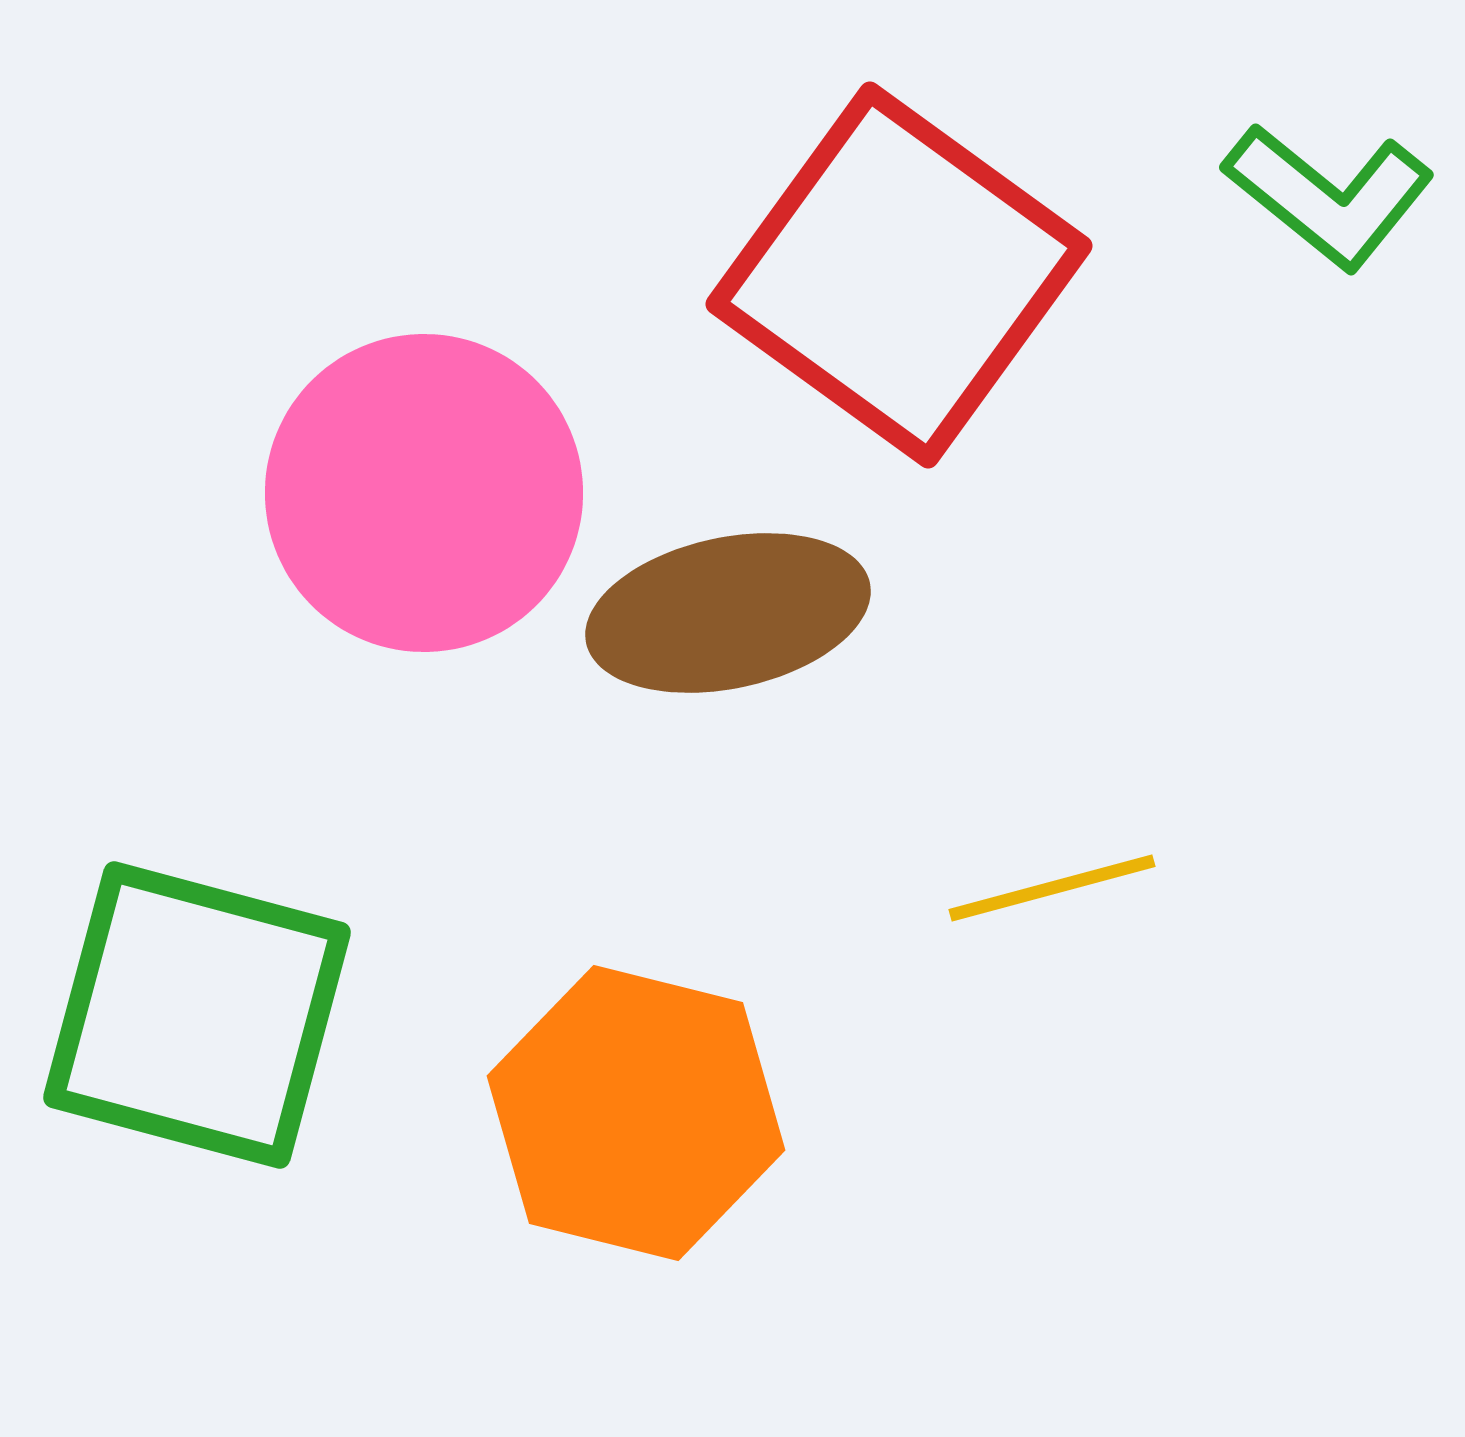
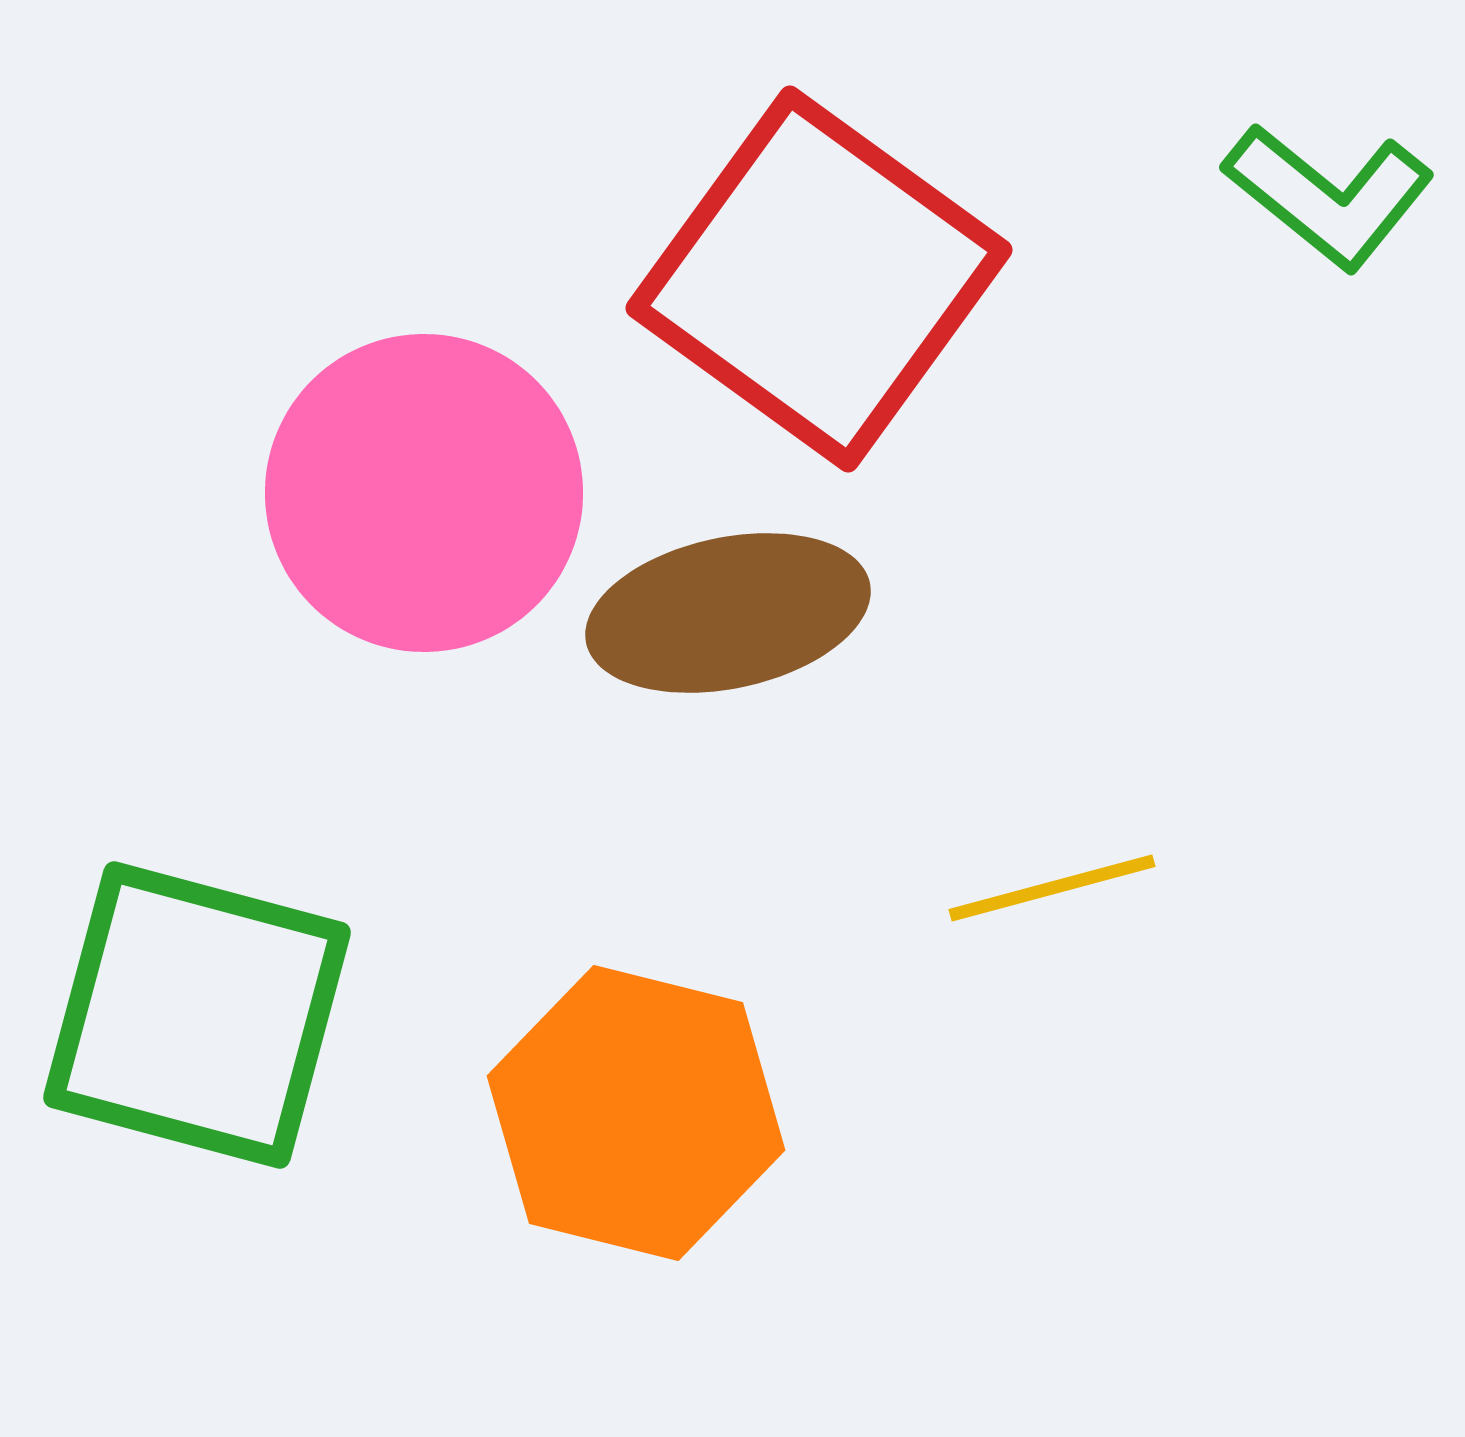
red square: moved 80 px left, 4 px down
